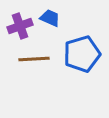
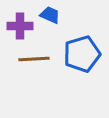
blue trapezoid: moved 3 px up
purple cross: rotated 20 degrees clockwise
